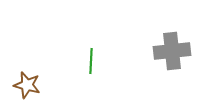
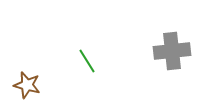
green line: moved 4 px left; rotated 35 degrees counterclockwise
